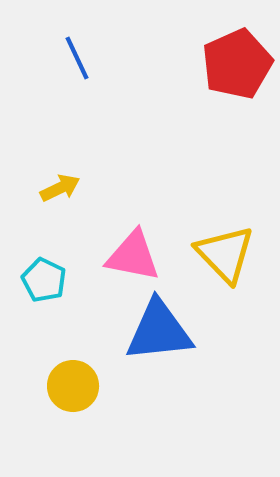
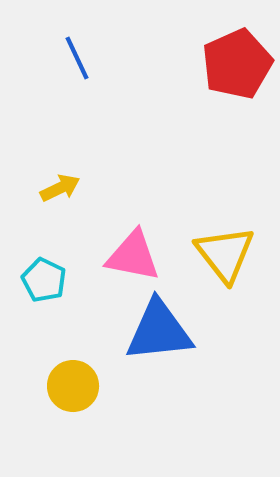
yellow triangle: rotated 6 degrees clockwise
